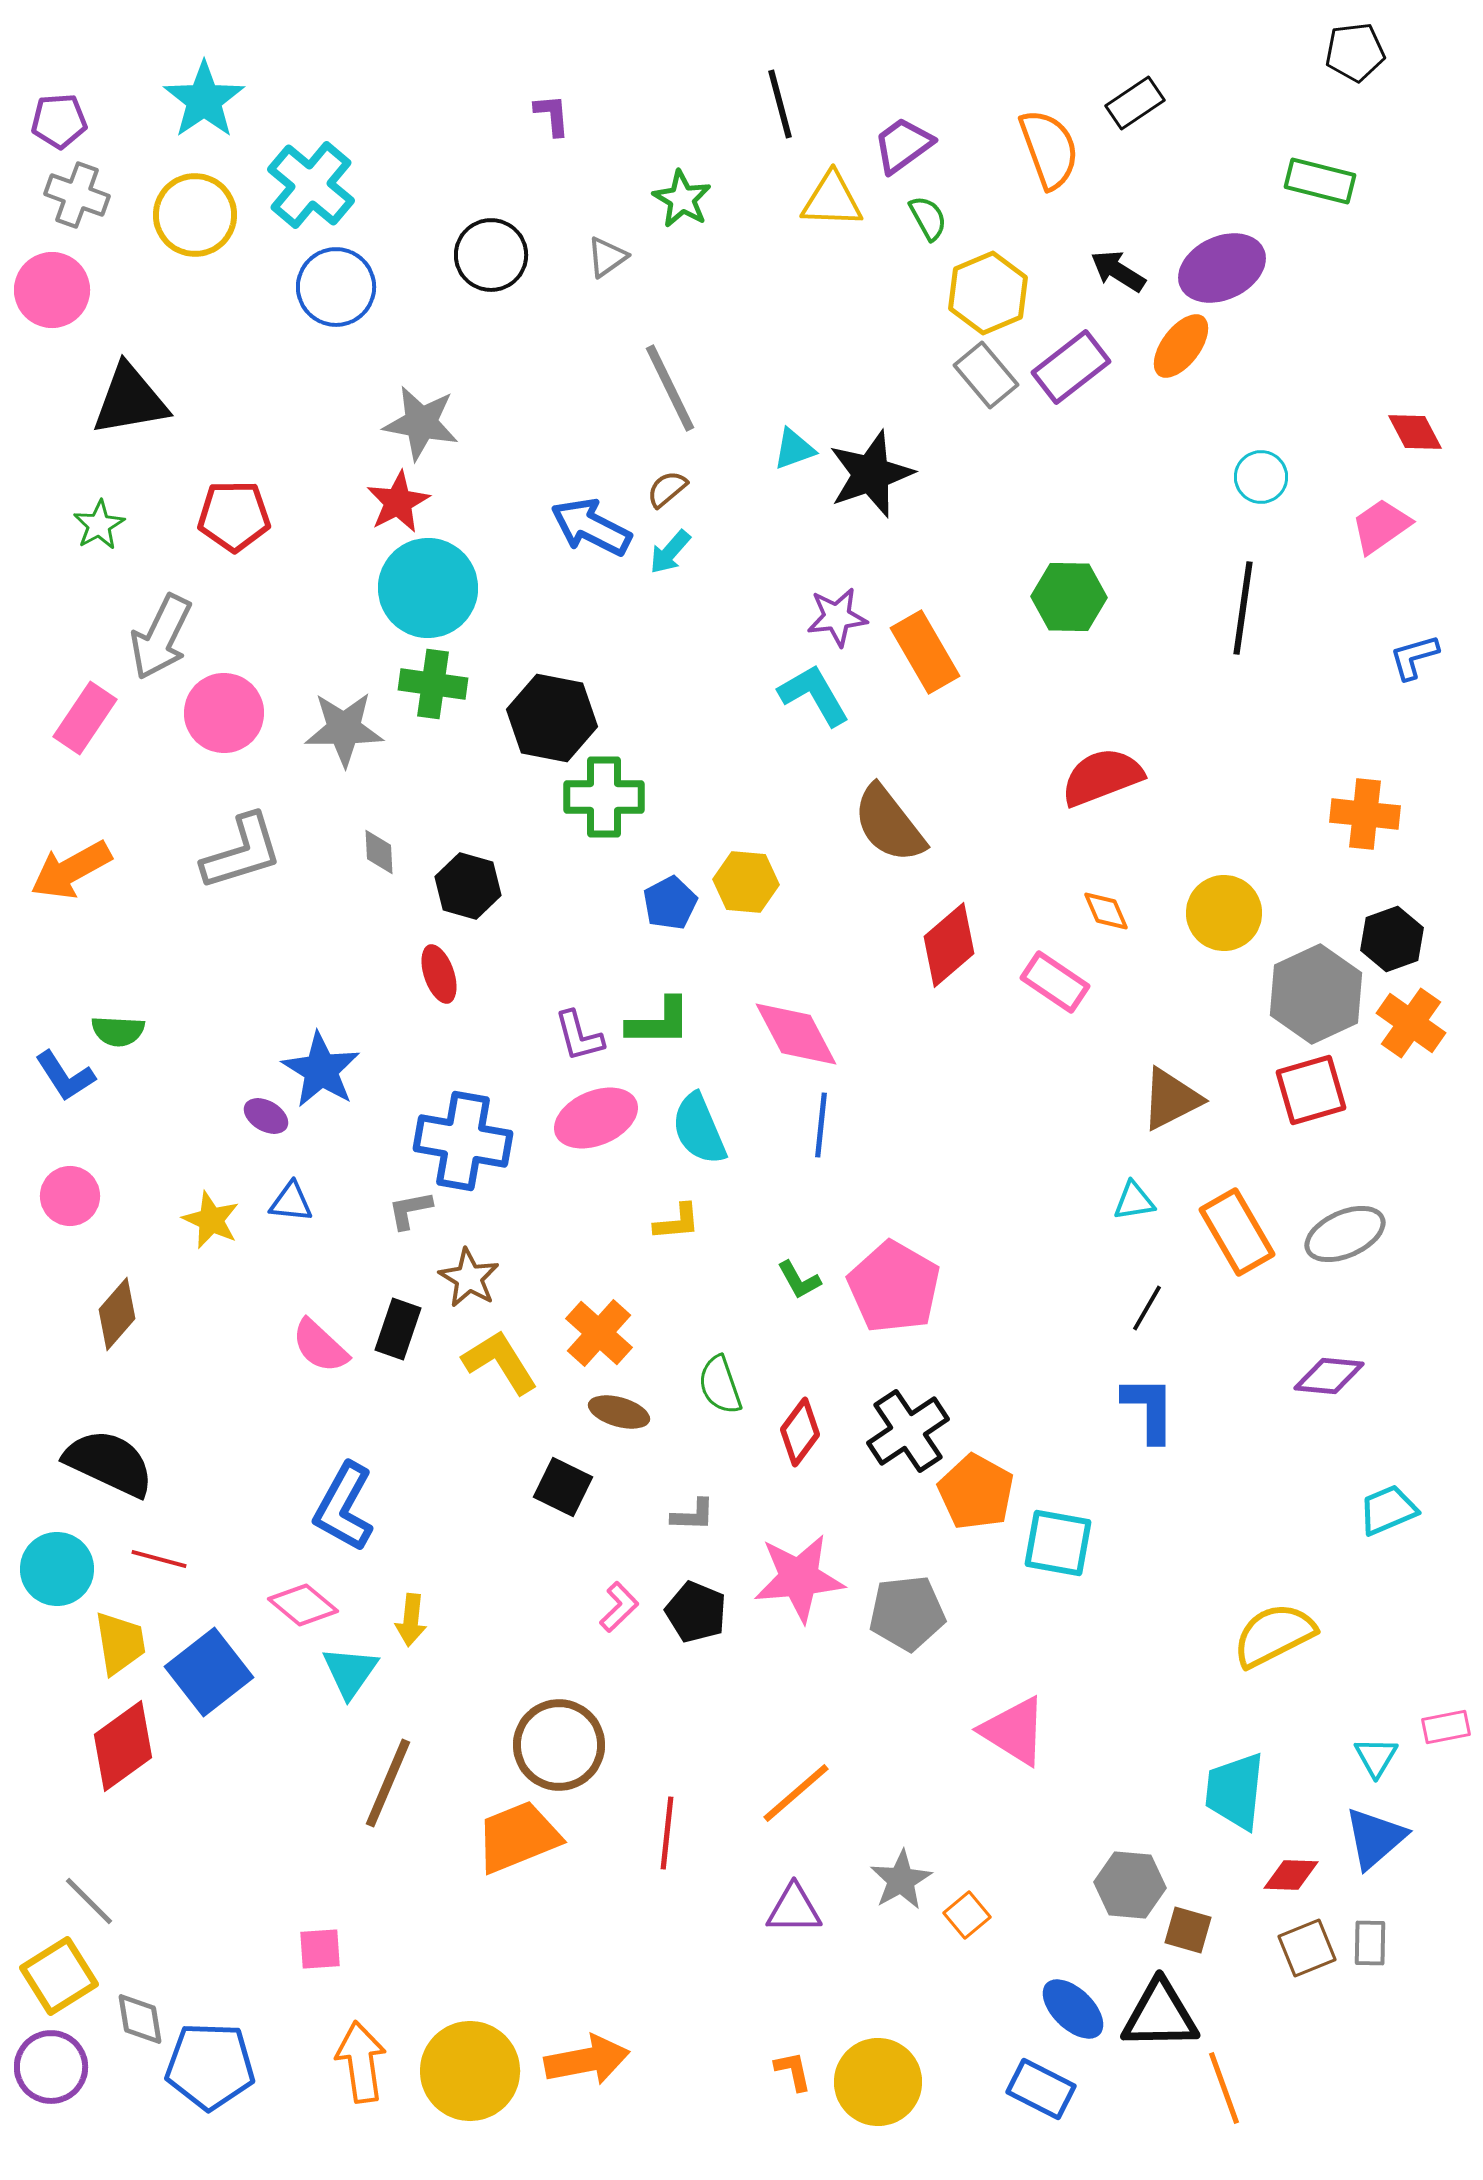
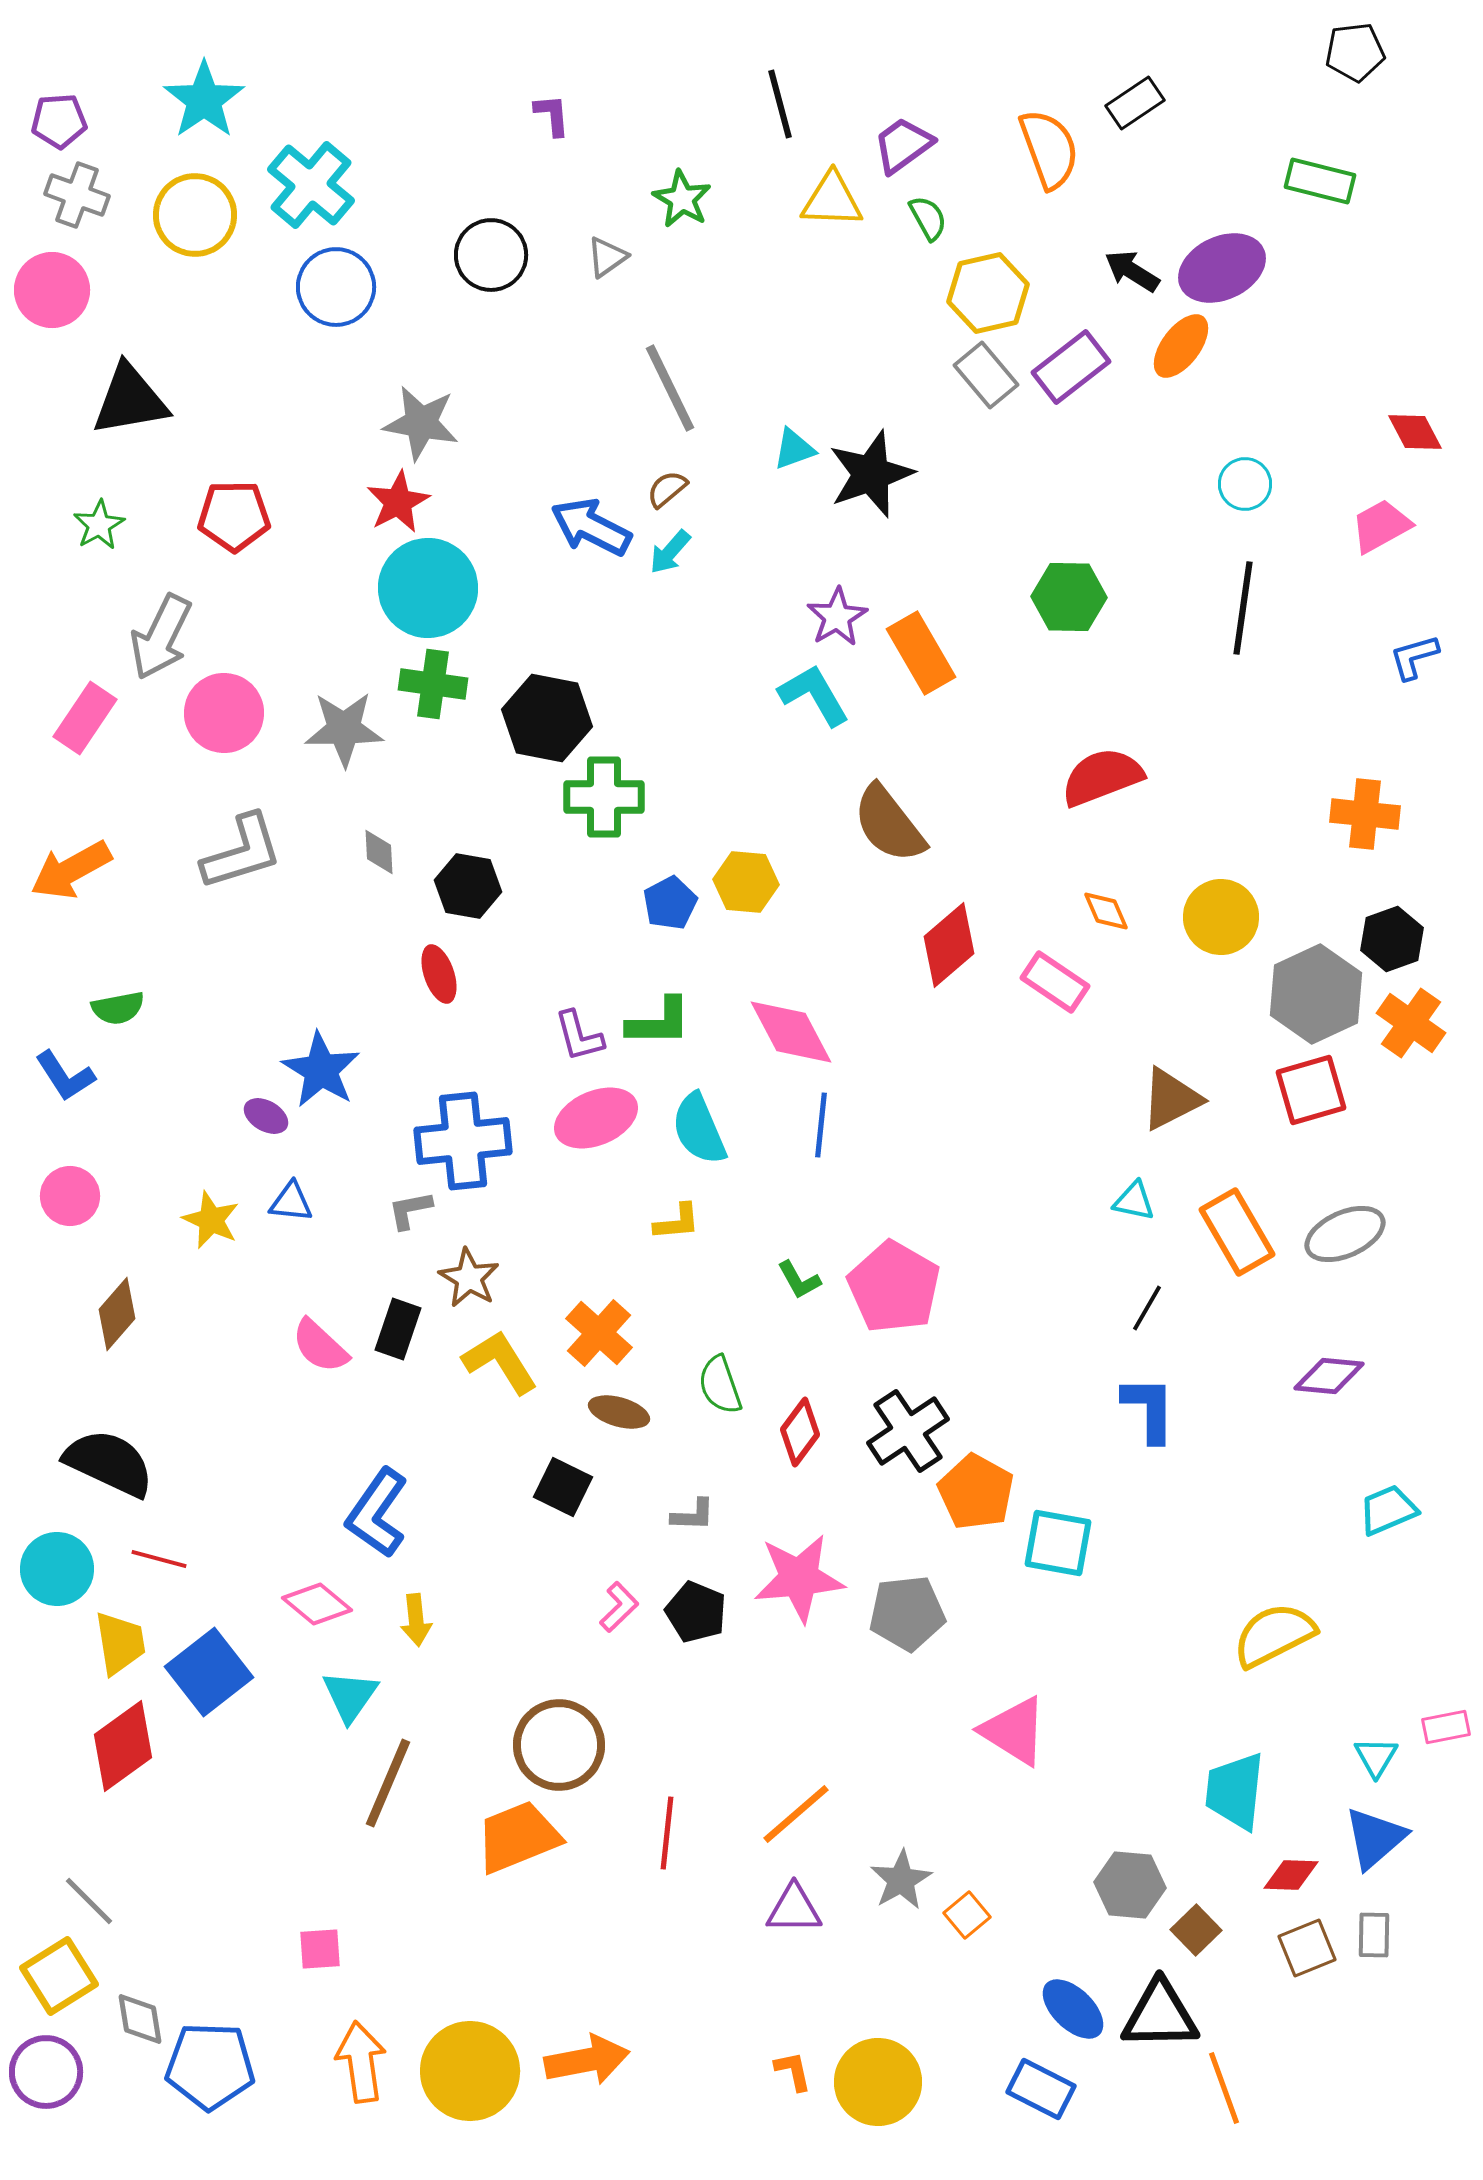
black arrow at (1118, 271): moved 14 px right
yellow hexagon at (988, 293): rotated 10 degrees clockwise
cyan circle at (1261, 477): moved 16 px left, 7 px down
pink trapezoid at (1381, 526): rotated 6 degrees clockwise
purple star at (837, 617): rotated 24 degrees counterclockwise
orange rectangle at (925, 652): moved 4 px left, 1 px down
black hexagon at (552, 718): moved 5 px left
black hexagon at (468, 886): rotated 6 degrees counterclockwise
yellow circle at (1224, 913): moved 3 px left, 4 px down
green semicircle at (118, 1031): moved 23 px up; rotated 14 degrees counterclockwise
pink diamond at (796, 1034): moved 5 px left, 2 px up
blue cross at (463, 1141): rotated 16 degrees counterclockwise
cyan triangle at (1134, 1201): rotated 21 degrees clockwise
blue L-shape at (344, 1507): moved 33 px right, 6 px down; rotated 6 degrees clockwise
pink diamond at (303, 1605): moved 14 px right, 1 px up
yellow arrow at (411, 1620): moved 5 px right; rotated 12 degrees counterclockwise
cyan triangle at (350, 1672): moved 24 px down
orange line at (796, 1793): moved 21 px down
brown square at (1188, 1930): moved 8 px right; rotated 30 degrees clockwise
gray rectangle at (1370, 1943): moved 4 px right, 8 px up
purple circle at (51, 2067): moved 5 px left, 5 px down
